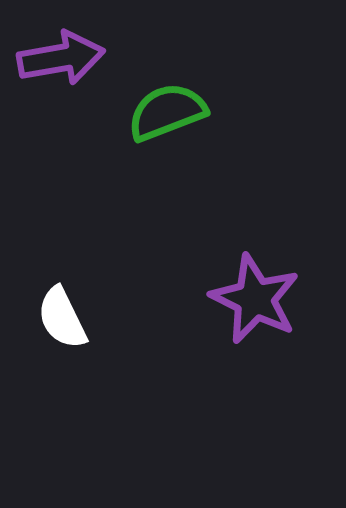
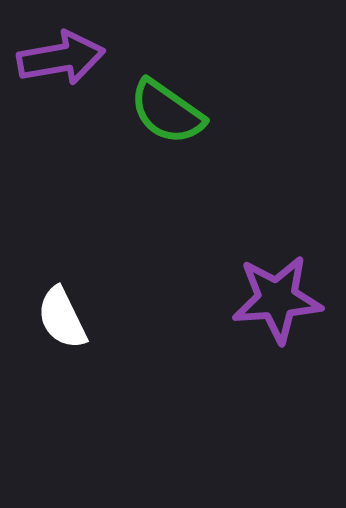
green semicircle: rotated 124 degrees counterclockwise
purple star: moved 22 px right; rotated 30 degrees counterclockwise
